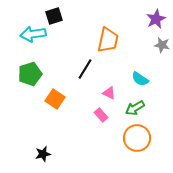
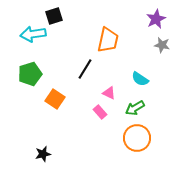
pink rectangle: moved 1 px left, 3 px up
